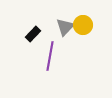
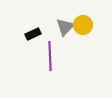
black rectangle: rotated 21 degrees clockwise
purple line: rotated 12 degrees counterclockwise
